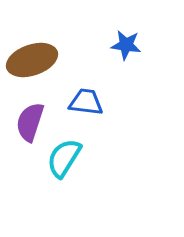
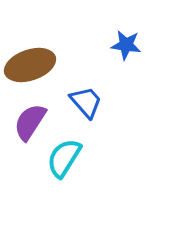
brown ellipse: moved 2 px left, 5 px down
blue trapezoid: rotated 42 degrees clockwise
purple semicircle: rotated 15 degrees clockwise
